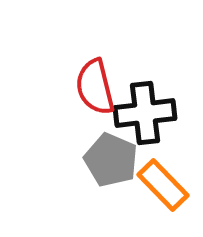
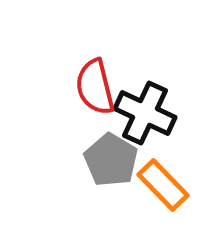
black cross: rotated 32 degrees clockwise
gray pentagon: rotated 8 degrees clockwise
